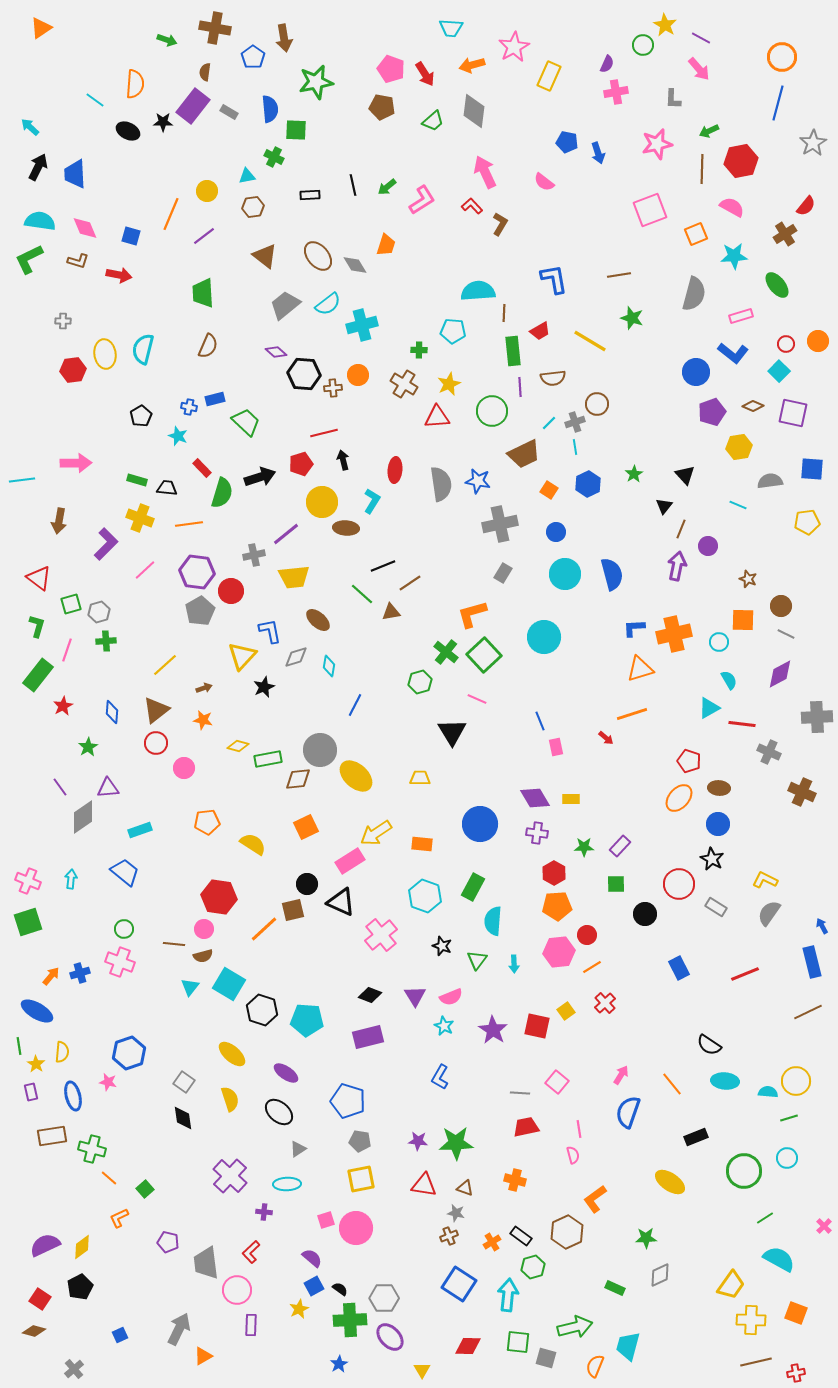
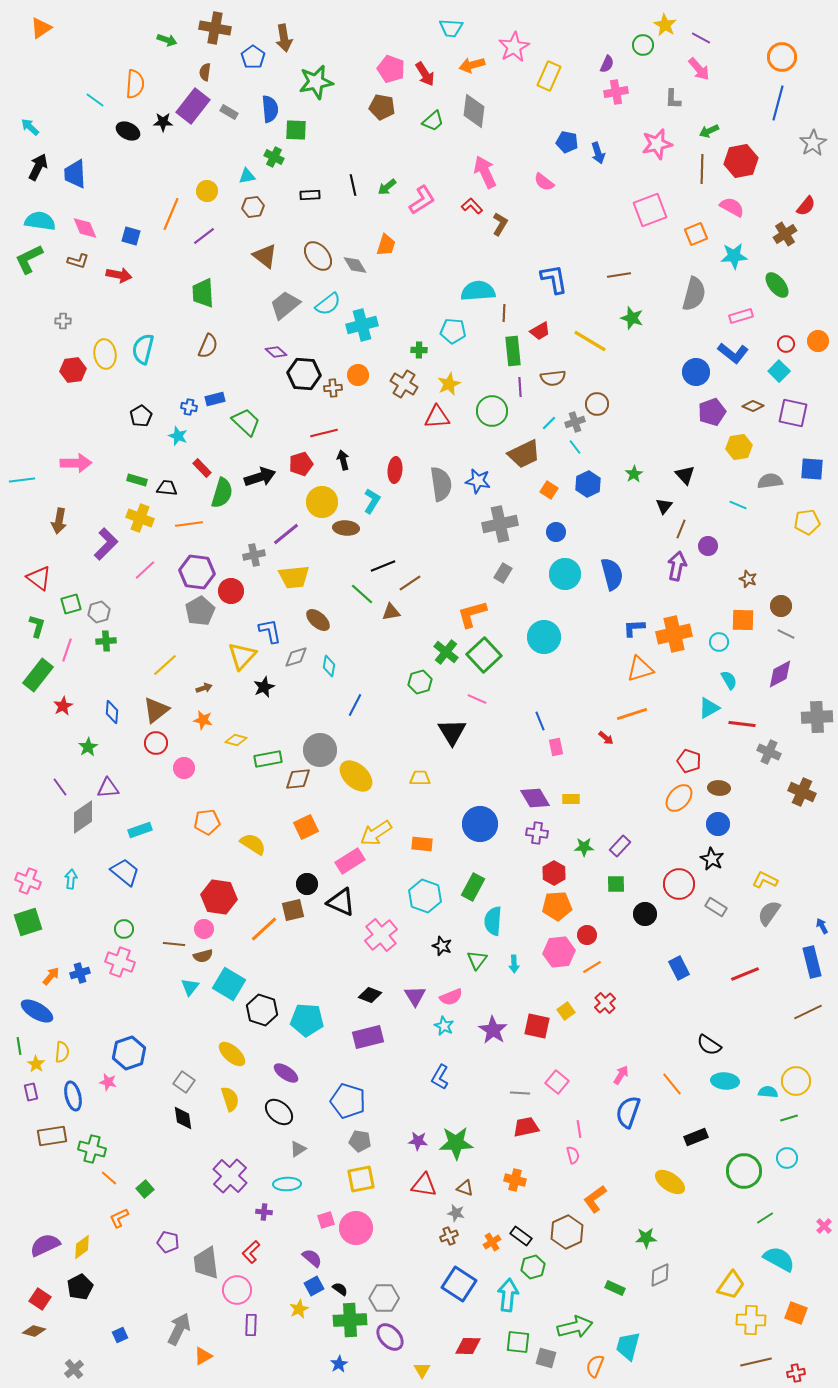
cyan line at (575, 447): rotated 28 degrees counterclockwise
yellow diamond at (238, 746): moved 2 px left, 6 px up
